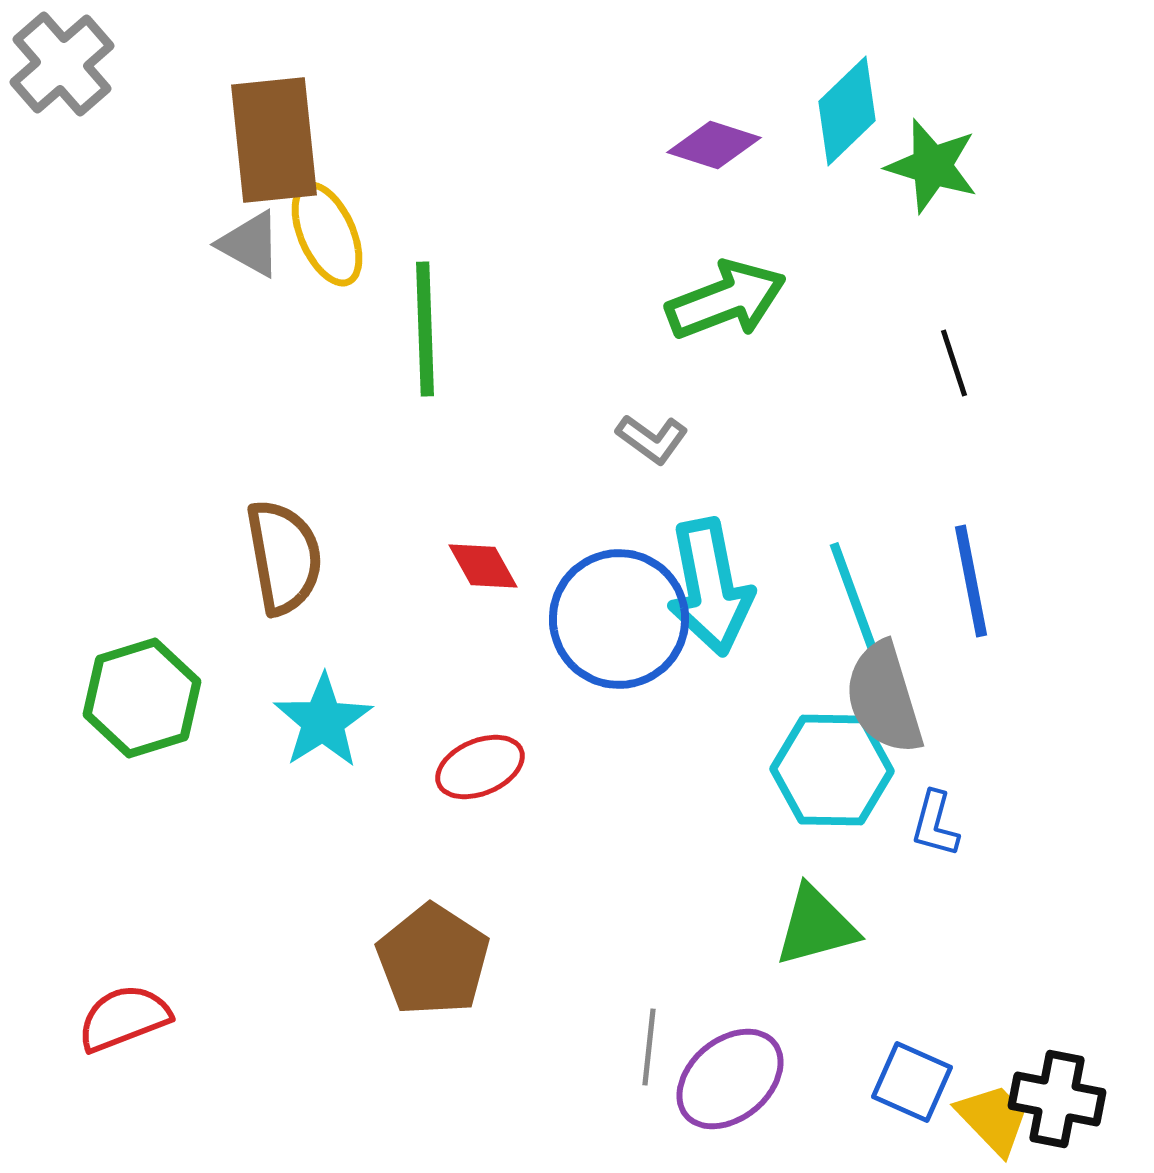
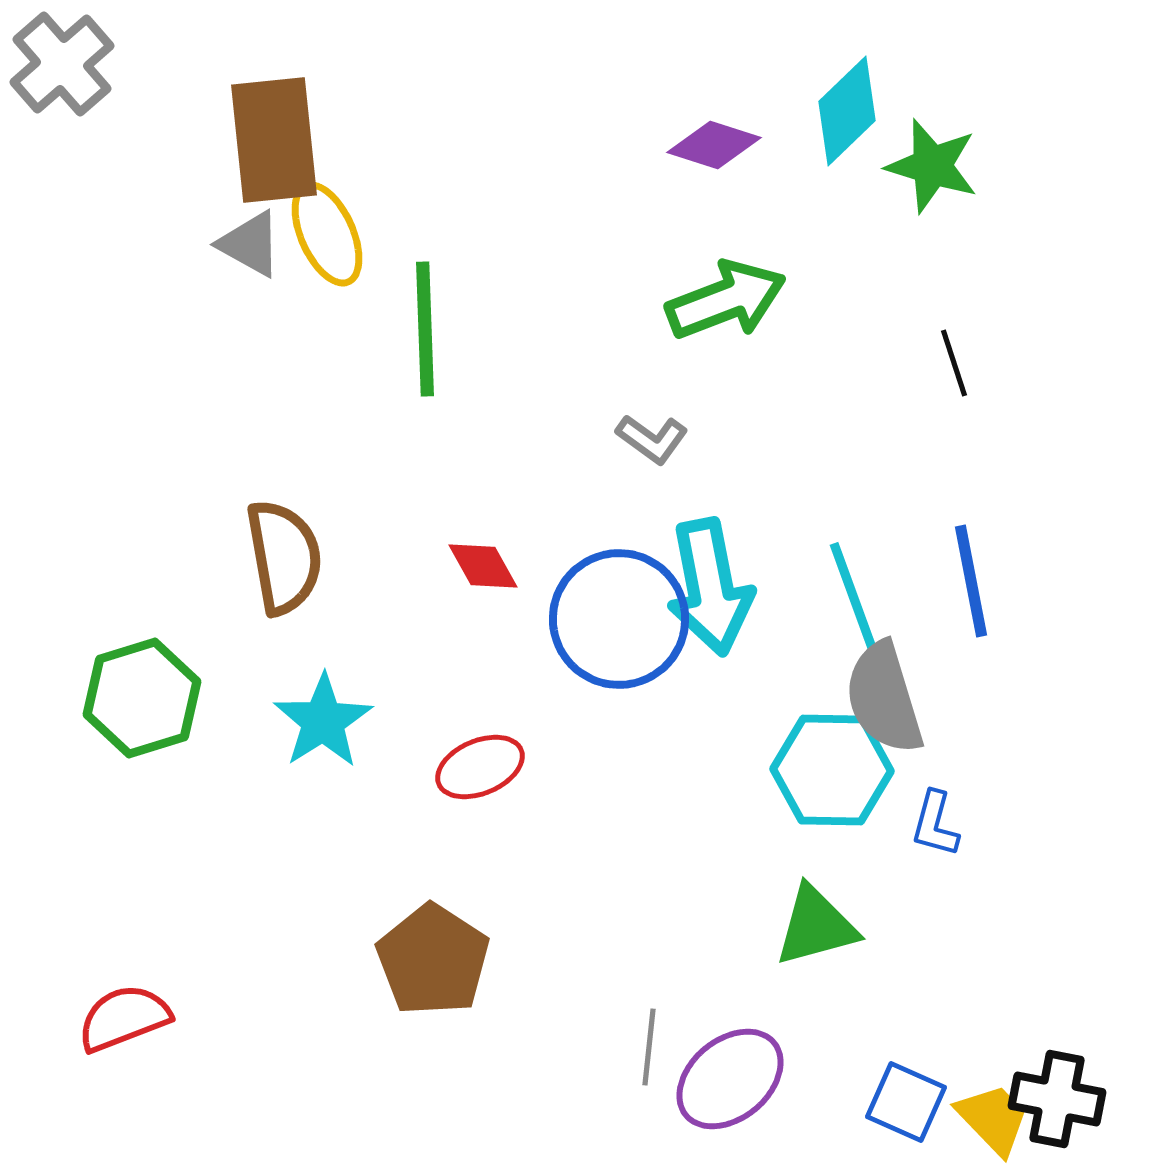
blue square: moved 6 px left, 20 px down
